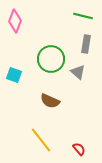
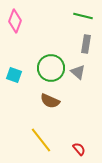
green circle: moved 9 px down
